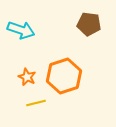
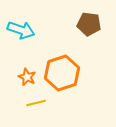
orange hexagon: moved 2 px left, 3 px up
